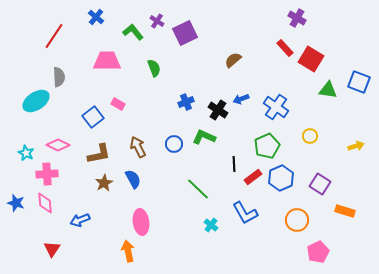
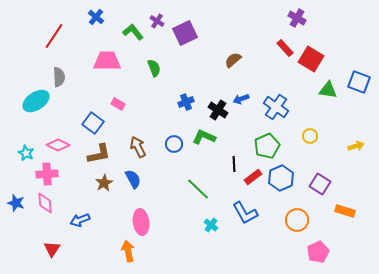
blue square at (93, 117): moved 6 px down; rotated 15 degrees counterclockwise
